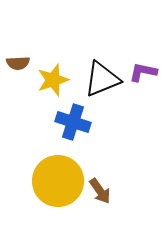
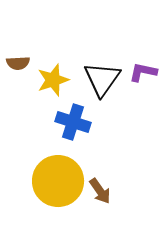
black triangle: rotated 33 degrees counterclockwise
